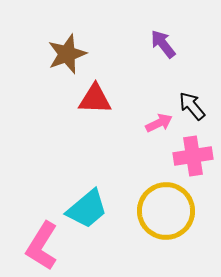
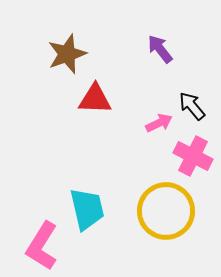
purple arrow: moved 3 px left, 5 px down
pink cross: rotated 36 degrees clockwise
cyan trapezoid: rotated 63 degrees counterclockwise
